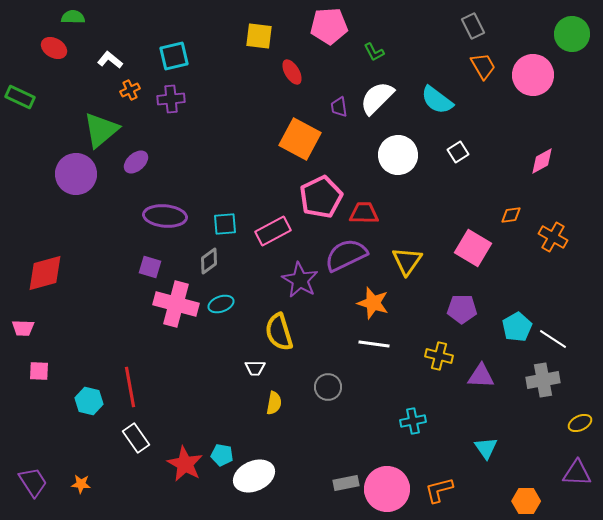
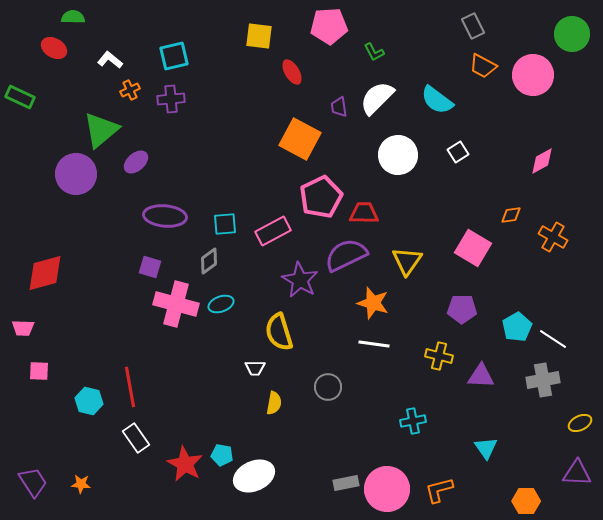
orange trapezoid at (483, 66): rotated 148 degrees clockwise
